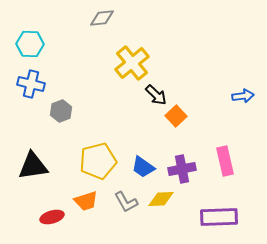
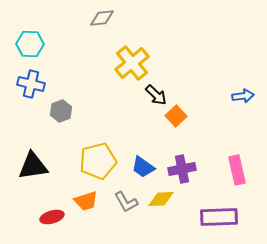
pink rectangle: moved 12 px right, 9 px down
